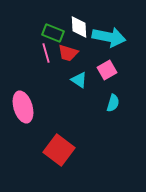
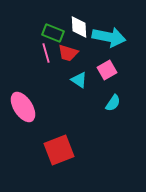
cyan semicircle: rotated 18 degrees clockwise
pink ellipse: rotated 16 degrees counterclockwise
red square: rotated 32 degrees clockwise
